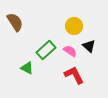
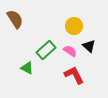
brown semicircle: moved 3 px up
